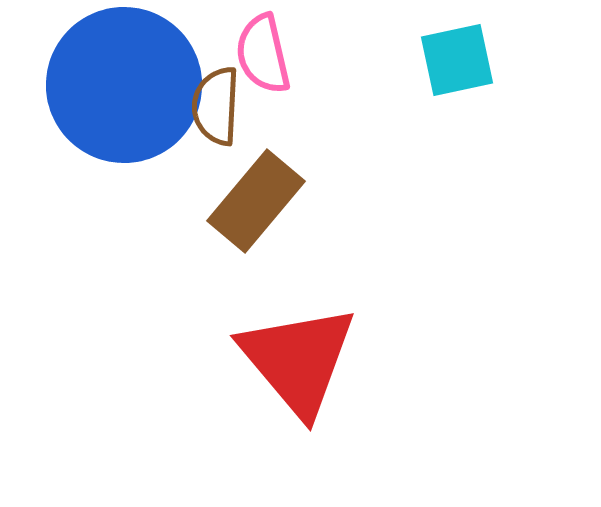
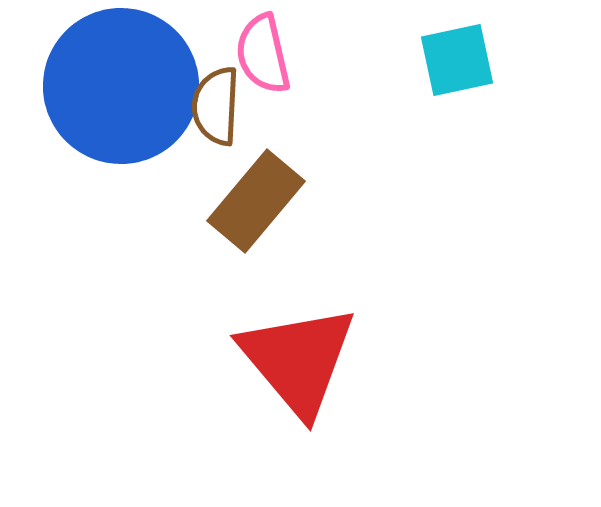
blue circle: moved 3 px left, 1 px down
